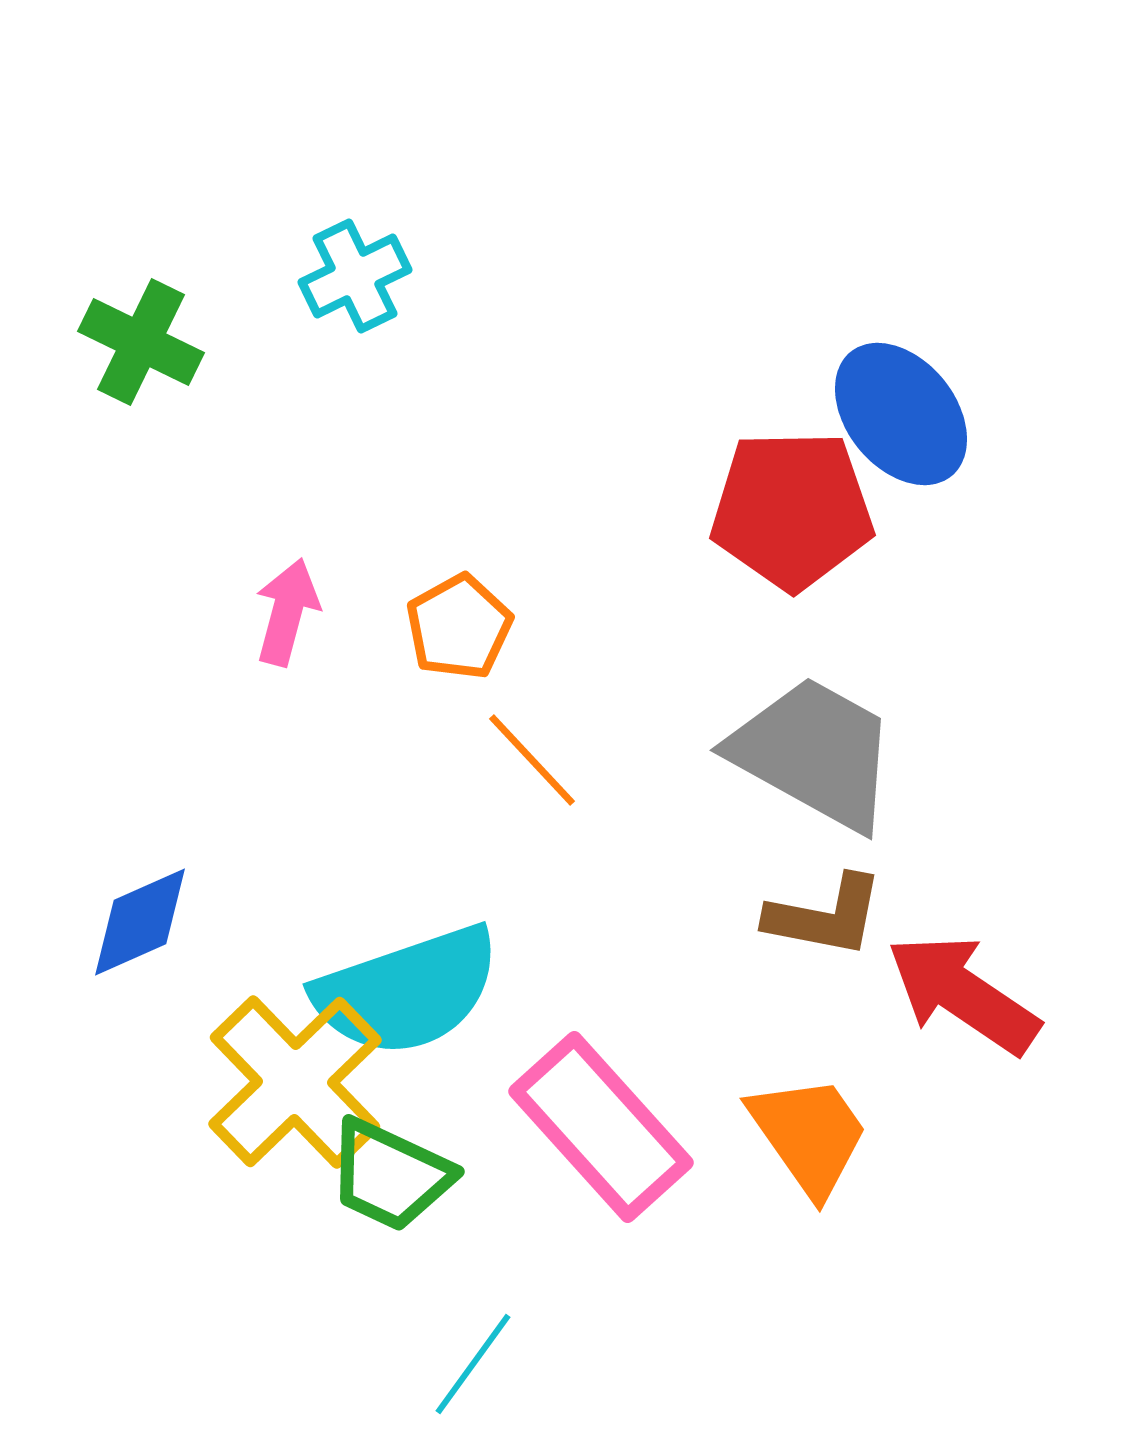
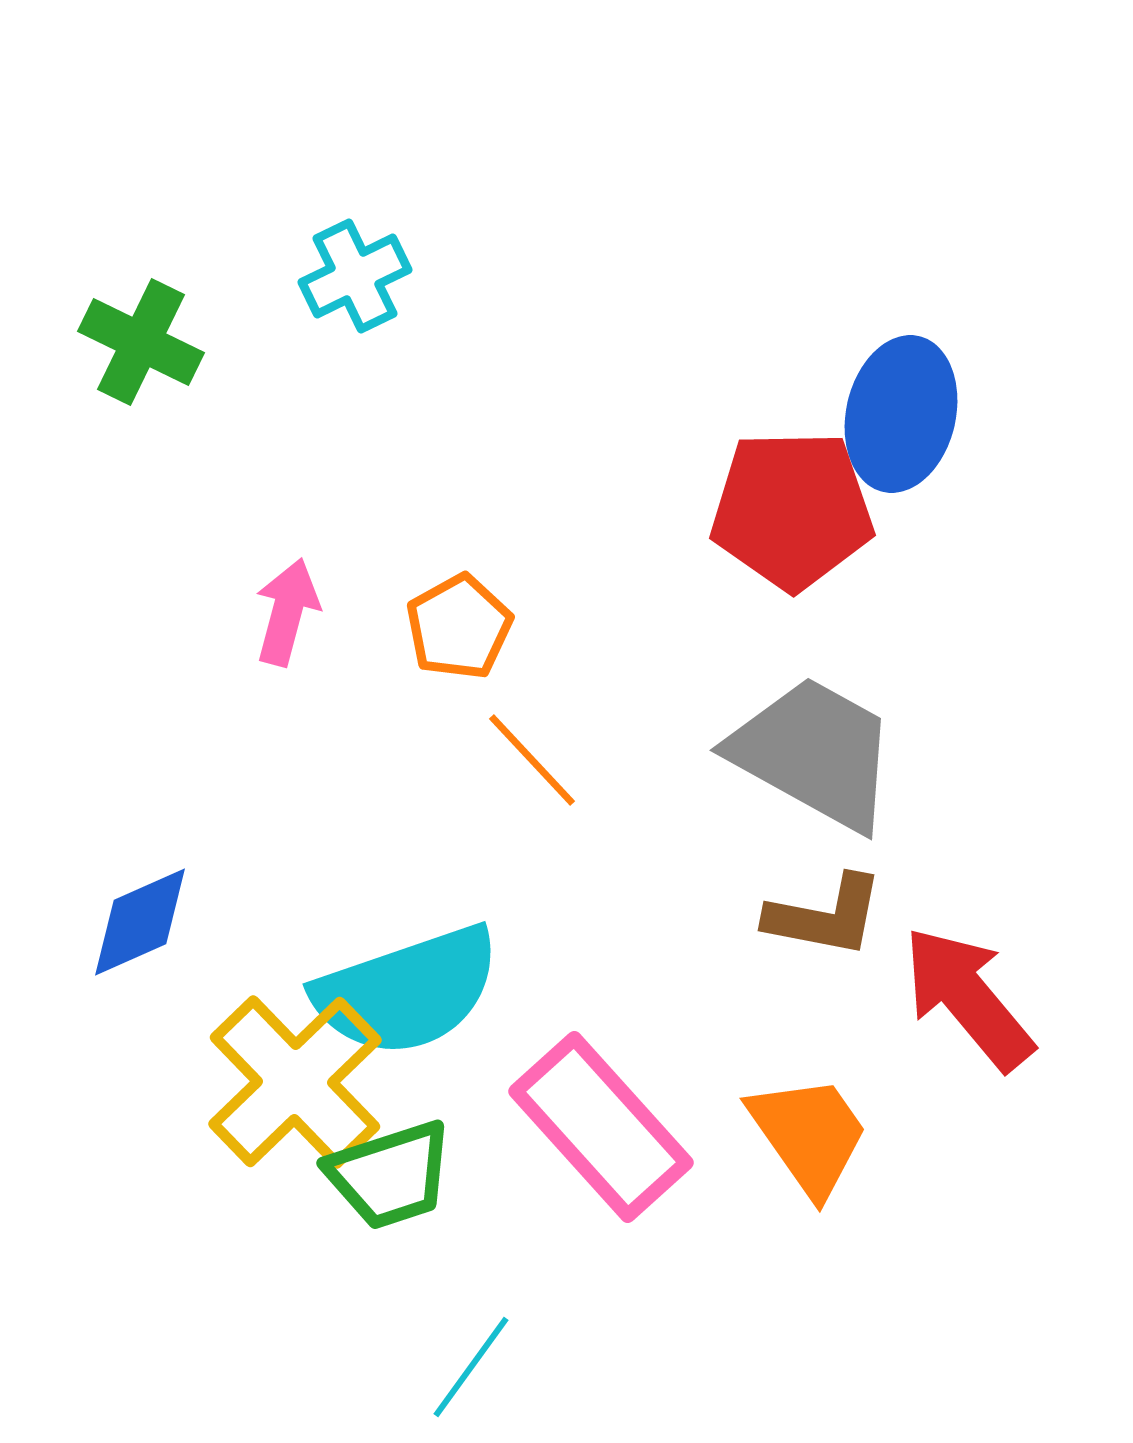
blue ellipse: rotated 52 degrees clockwise
red arrow: moved 5 px right, 4 px down; rotated 16 degrees clockwise
green trapezoid: rotated 43 degrees counterclockwise
cyan line: moved 2 px left, 3 px down
